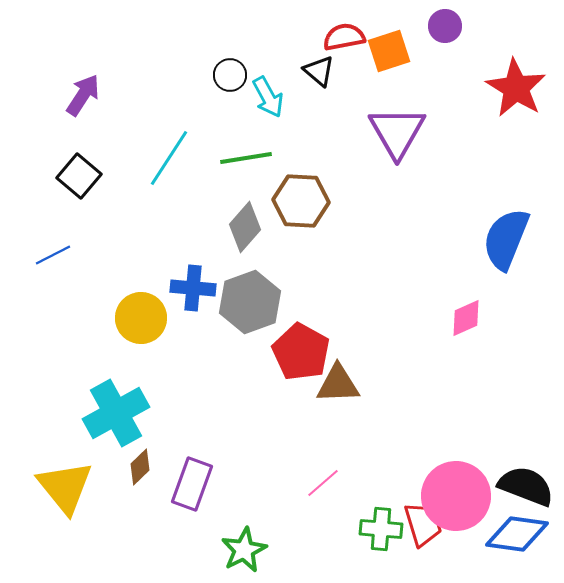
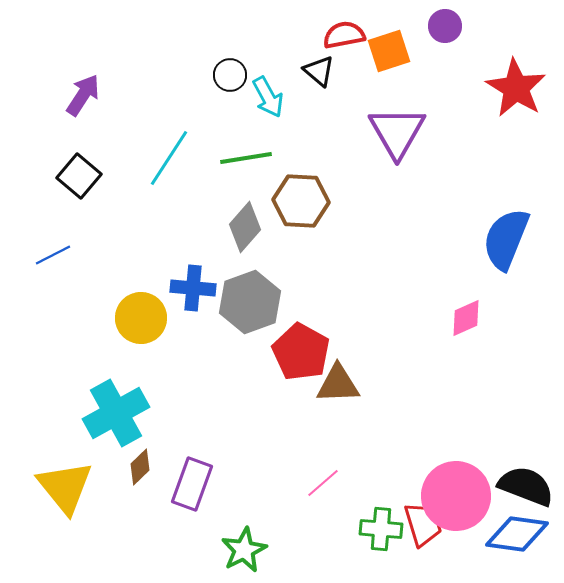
red semicircle: moved 2 px up
